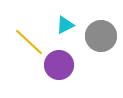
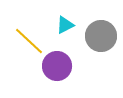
yellow line: moved 1 px up
purple circle: moved 2 px left, 1 px down
